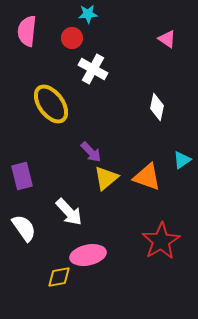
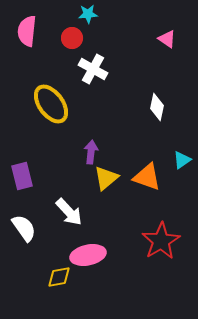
purple arrow: rotated 130 degrees counterclockwise
